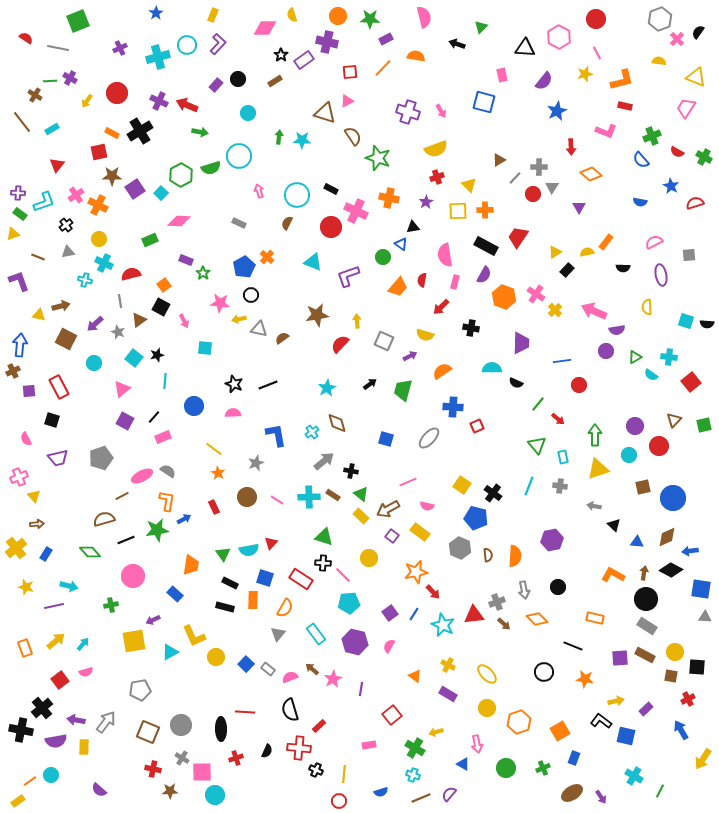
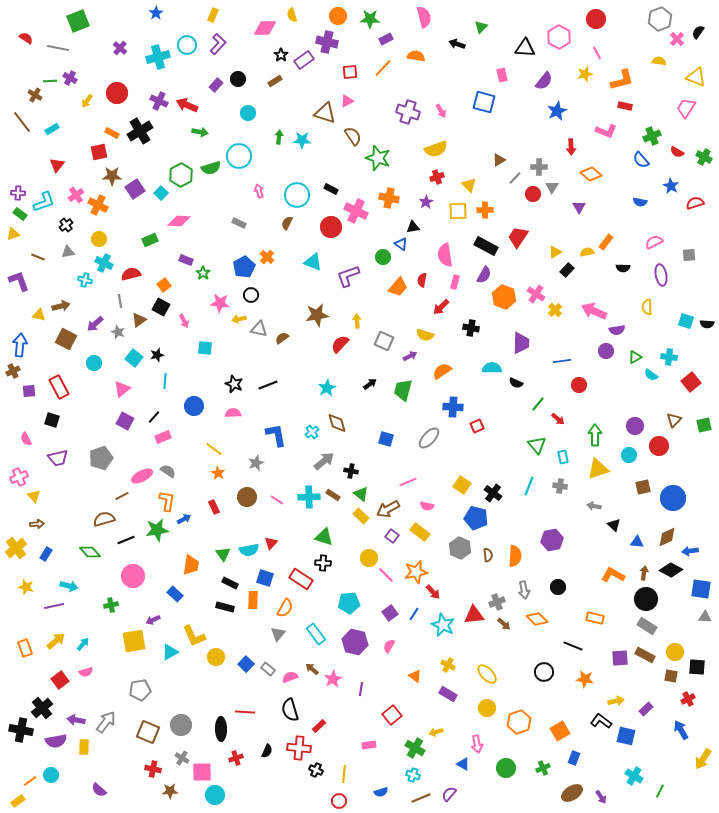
purple cross at (120, 48): rotated 24 degrees counterclockwise
pink line at (343, 575): moved 43 px right
